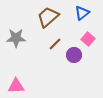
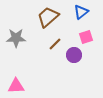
blue triangle: moved 1 px left, 1 px up
pink square: moved 2 px left, 2 px up; rotated 32 degrees clockwise
